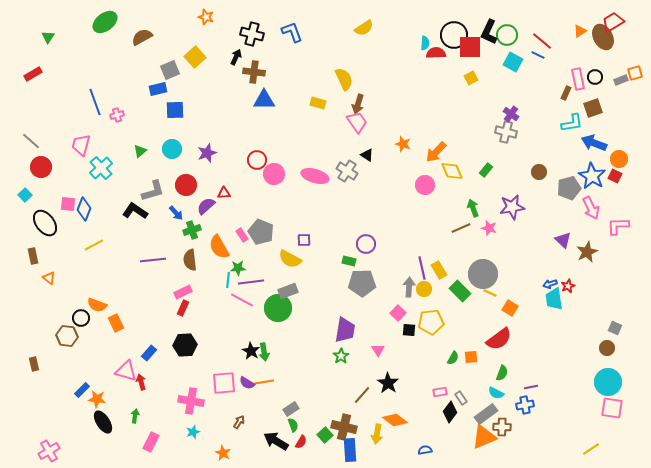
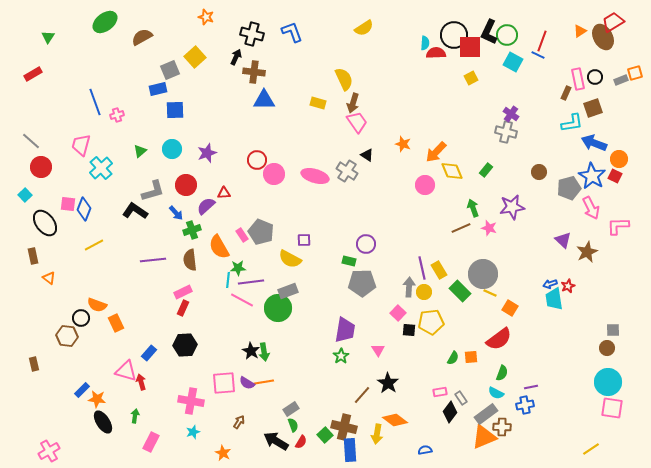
red line at (542, 41): rotated 70 degrees clockwise
brown arrow at (358, 104): moved 5 px left, 1 px up
yellow circle at (424, 289): moved 3 px down
gray square at (615, 328): moved 2 px left, 2 px down; rotated 24 degrees counterclockwise
